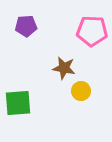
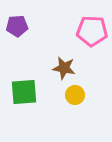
purple pentagon: moved 9 px left
yellow circle: moved 6 px left, 4 px down
green square: moved 6 px right, 11 px up
